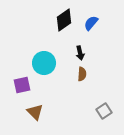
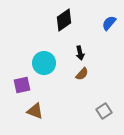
blue semicircle: moved 18 px right
brown semicircle: rotated 40 degrees clockwise
brown triangle: moved 1 px up; rotated 24 degrees counterclockwise
